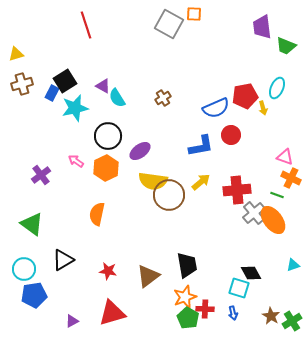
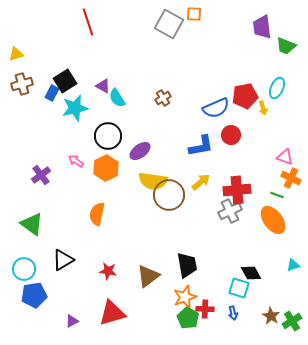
red line at (86, 25): moved 2 px right, 3 px up
gray cross at (254, 213): moved 24 px left, 2 px up; rotated 15 degrees clockwise
